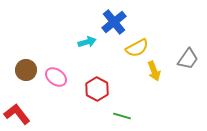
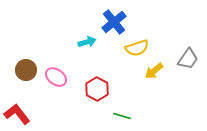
yellow semicircle: rotated 10 degrees clockwise
yellow arrow: rotated 72 degrees clockwise
